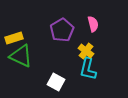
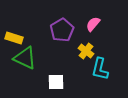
pink semicircle: rotated 126 degrees counterclockwise
yellow rectangle: rotated 36 degrees clockwise
green triangle: moved 4 px right, 2 px down
cyan L-shape: moved 12 px right
white square: rotated 30 degrees counterclockwise
